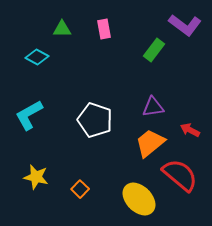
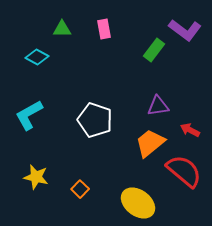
purple L-shape: moved 5 px down
purple triangle: moved 5 px right, 1 px up
red semicircle: moved 4 px right, 4 px up
yellow ellipse: moved 1 px left, 4 px down; rotated 8 degrees counterclockwise
